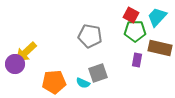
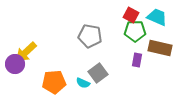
cyan trapezoid: rotated 70 degrees clockwise
gray square: rotated 18 degrees counterclockwise
